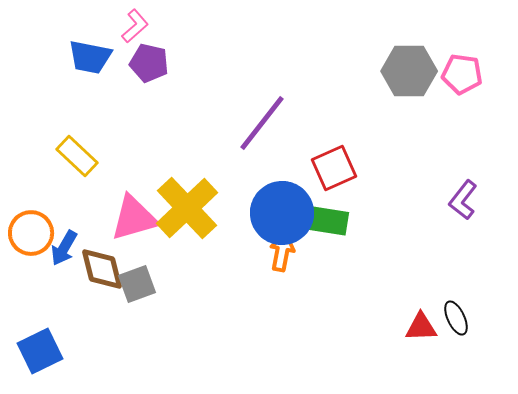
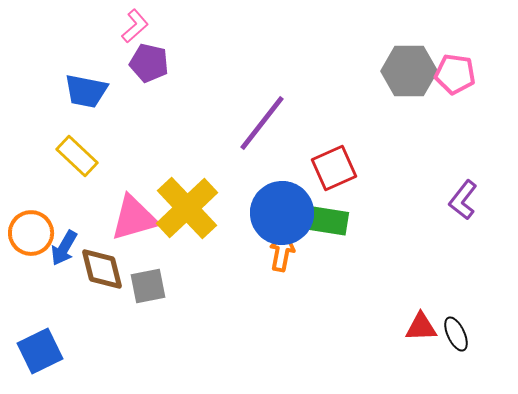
blue trapezoid: moved 4 px left, 34 px down
pink pentagon: moved 7 px left
gray square: moved 11 px right, 2 px down; rotated 9 degrees clockwise
black ellipse: moved 16 px down
